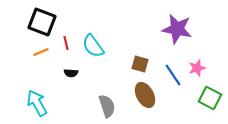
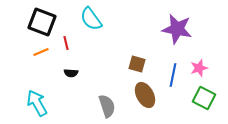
cyan semicircle: moved 2 px left, 27 px up
brown square: moved 3 px left
pink star: moved 2 px right
blue line: rotated 45 degrees clockwise
green square: moved 6 px left
